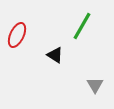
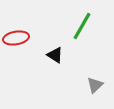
red ellipse: moved 1 px left, 3 px down; rotated 55 degrees clockwise
gray triangle: rotated 18 degrees clockwise
